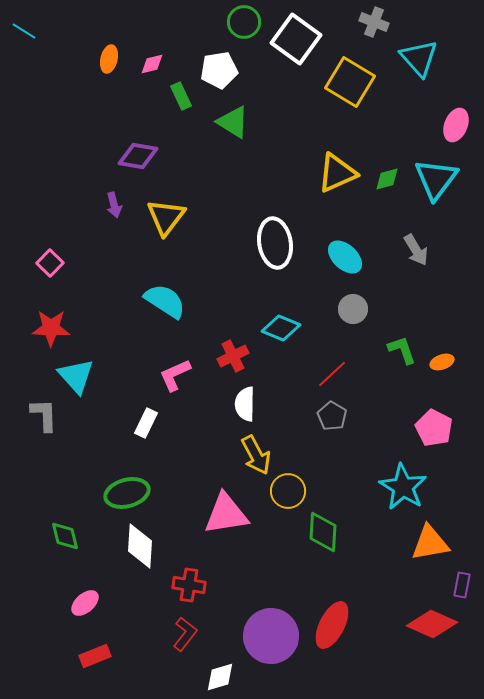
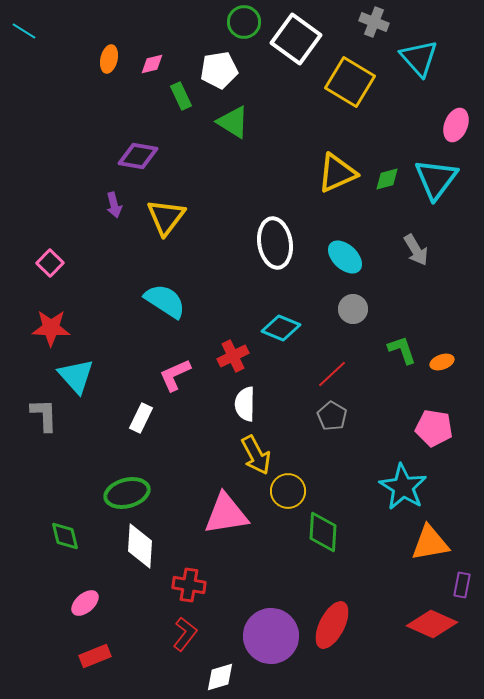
white rectangle at (146, 423): moved 5 px left, 5 px up
pink pentagon at (434, 428): rotated 18 degrees counterclockwise
